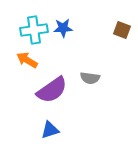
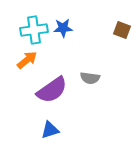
orange arrow: rotated 110 degrees clockwise
